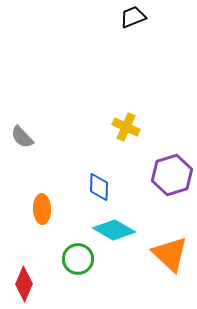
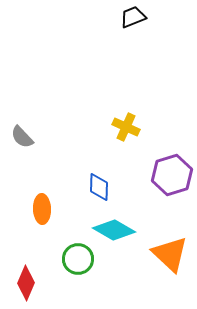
red diamond: moved 2 px right, 1 px up
